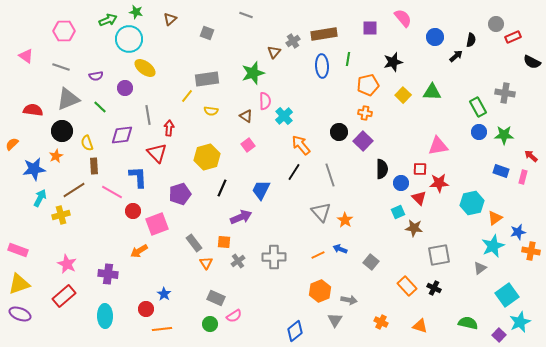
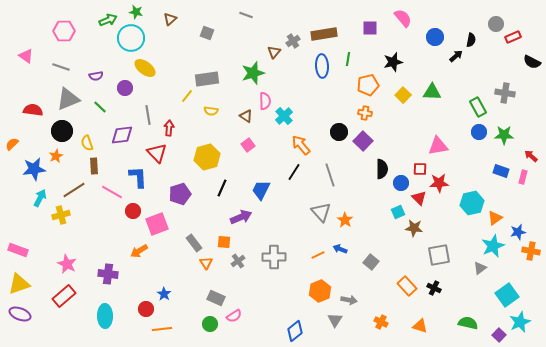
cyan circle at (129, 39): moved 2 px right, 1 px up
